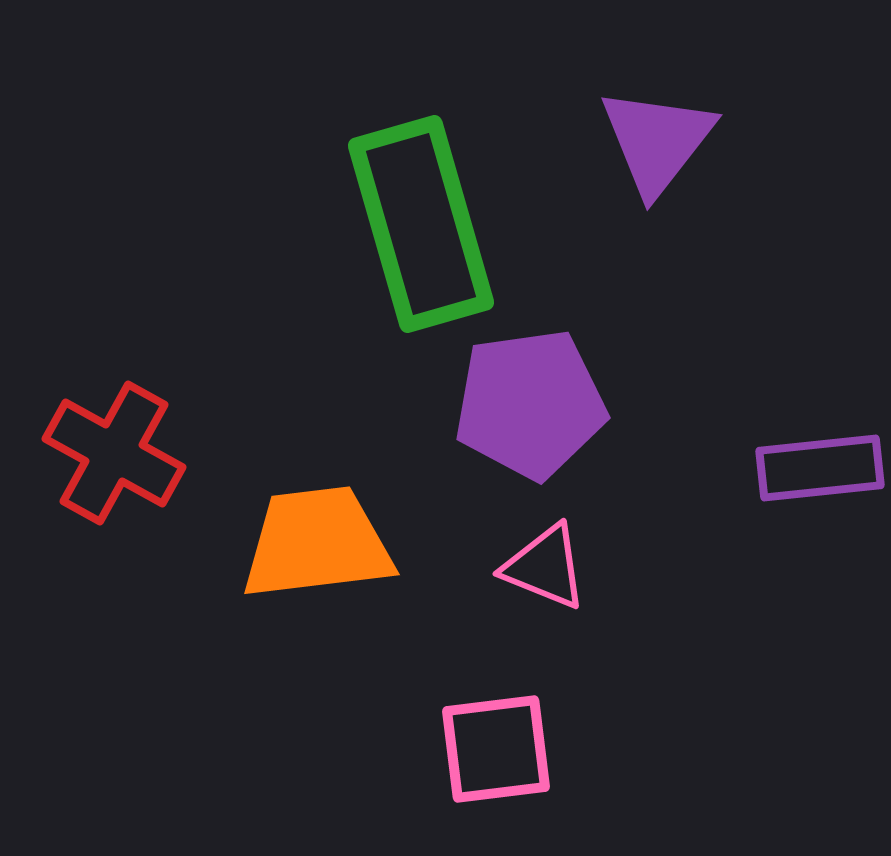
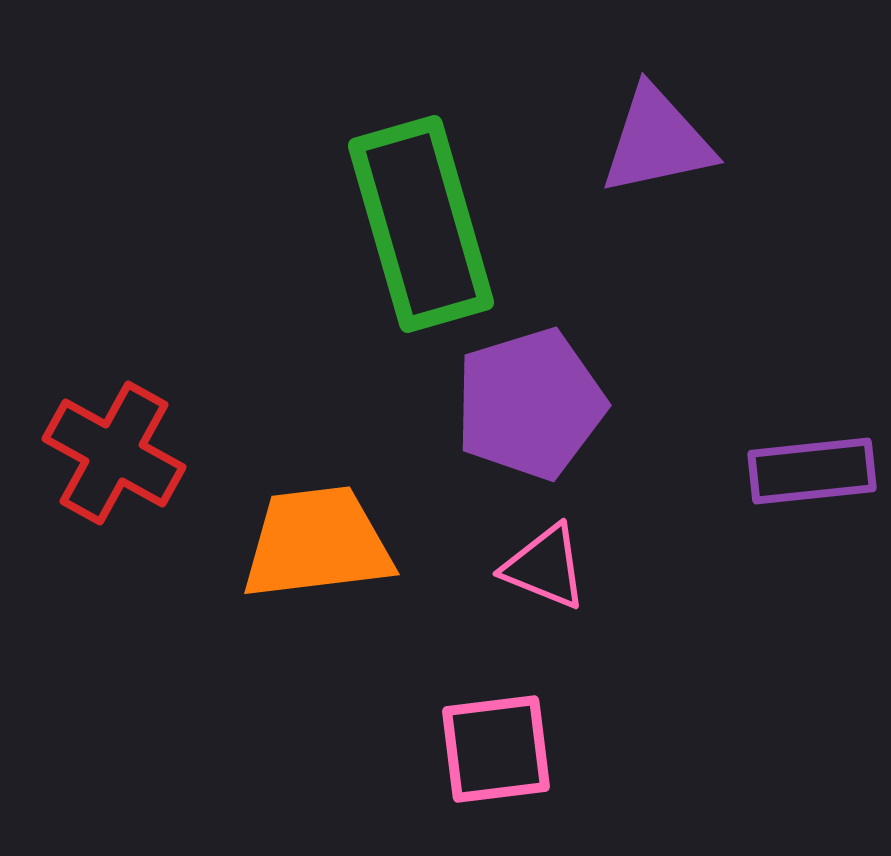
purple triangle: rotated 40 degrees clockwise
purple pentagon: rotated 9 degrees counterclockwise
purple rectangle: moved 8 px left, 3 px down
